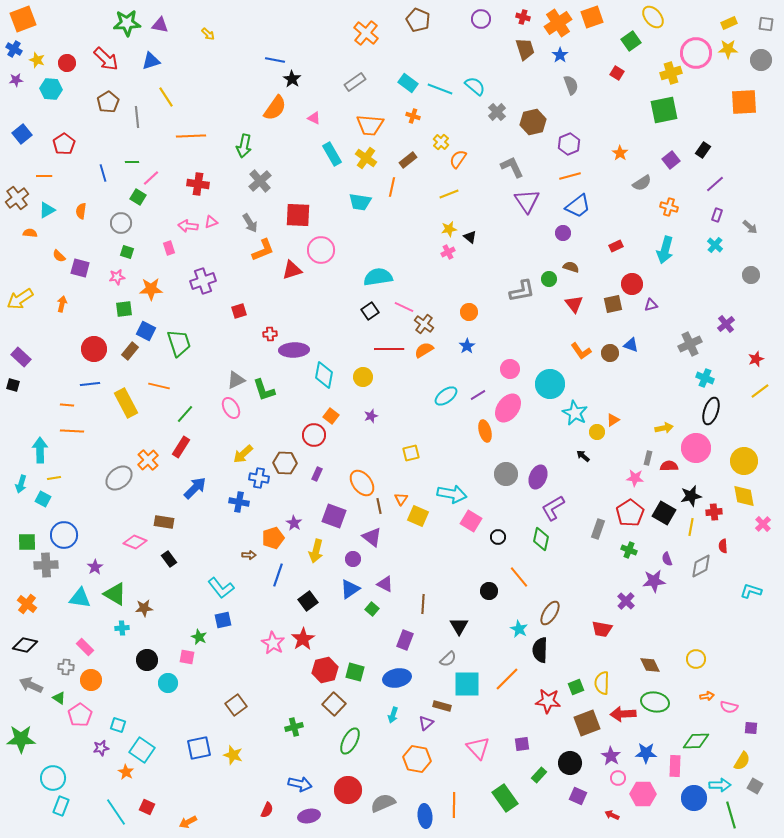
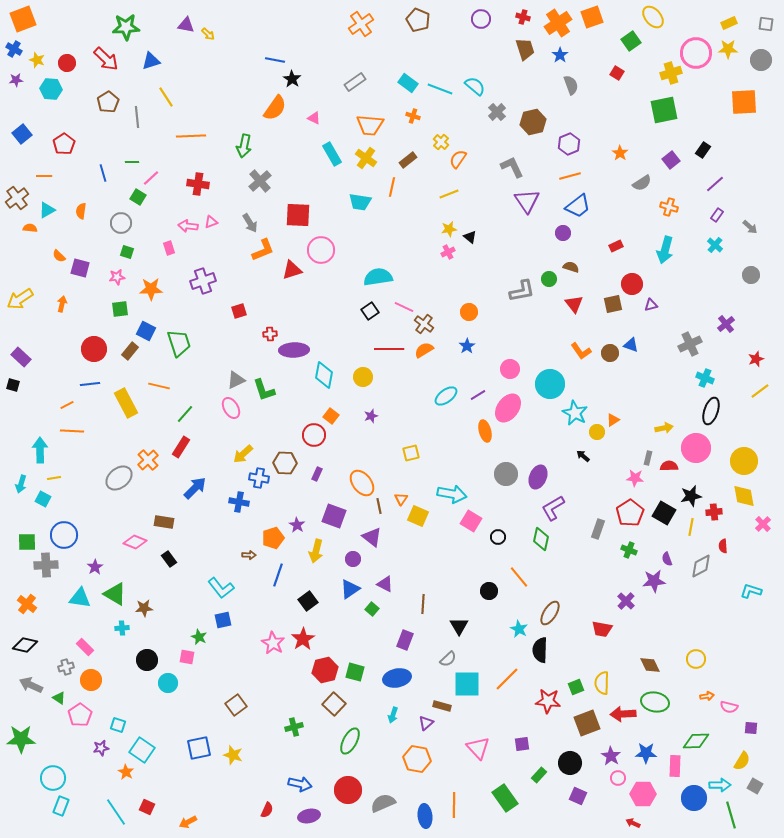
green star at (127, 23): moved 1 px left, 4 px down
purple triangle at (160, 25): moved 26 px right
orange cross at (366, 33): moved 5 px left, 9 px up; rotated 15 degrees clockwise
purple rectangle at (717, 215): rotated 16 degrees clockwise
orange semicircle at (30, 233): moved 5 px up
green square at (124, 309): moved 4 px left
orange line at (67, 405): rotated 32 degrees counterclockwise
purple star at (294, 523): moved 3 px right, 2 px down
gray cross at (66, 667): rotated 21 degrees counterclockwise
red arrow at (612, 815): moved 21 px right, 8 px down
